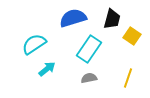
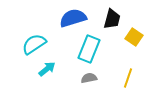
yellow square: moved 2 px right, 1 px down
cyan rectangle: rotated 12 degrees counterclockwise
